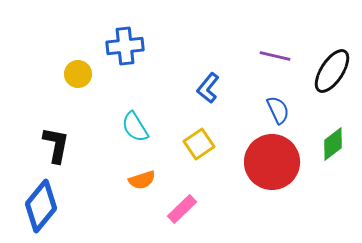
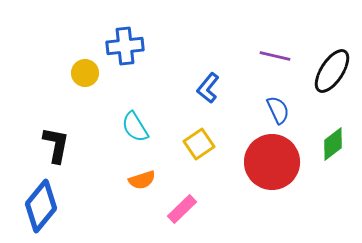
yellow circle: moved 7 px right, 1 px up
